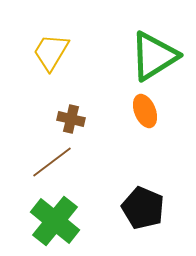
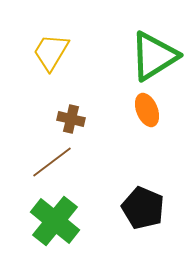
orange ellipse: moved 2 px right, 1 px up
